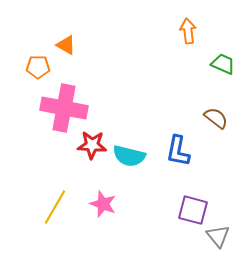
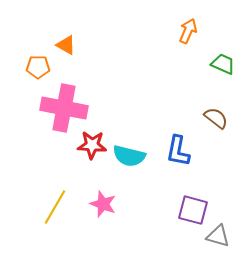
orange arrow: rotated 30 degrees clockwise
gray triangle: rotated 35 degrees counterclockwise
